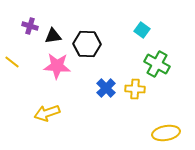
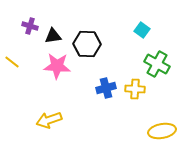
blue cross: rotated 30 degrees clockwise
yellow arrow: moved 2 px right, 7 px down
yellow ellipse: moved 4 px left, 2 px up
